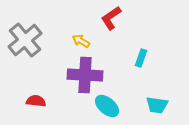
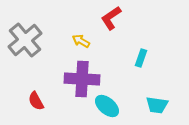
purple cross: moved 3 px left, 4 px down
red semicircle: rotated 126 degrees counterclockwise
